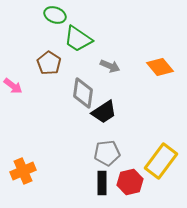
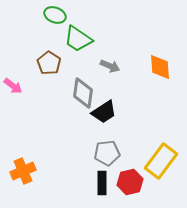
orange diamond: rotated 36 degrees clockwise
